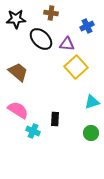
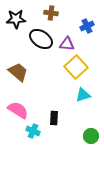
black ellipse: rotated 10 degrees counterclockwise
cyan triangle: moved 9 px left, 7 px up
black rectangle: moved 1 px left, 1 px up
green circle: moved 3 px down
